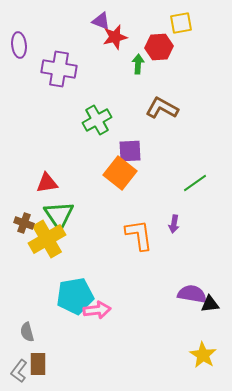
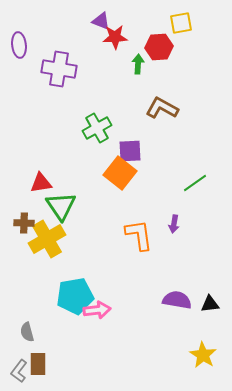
red star: rotated 10 degrees clockwise
green cross: moved 8 px down
red triangle: moved 6 px left
green triangle: moved 2 px right, 9 px up
brown cross: rotated 18 degrees counterclockwise
purple semicircle: moved 15 px left, 6 px down
